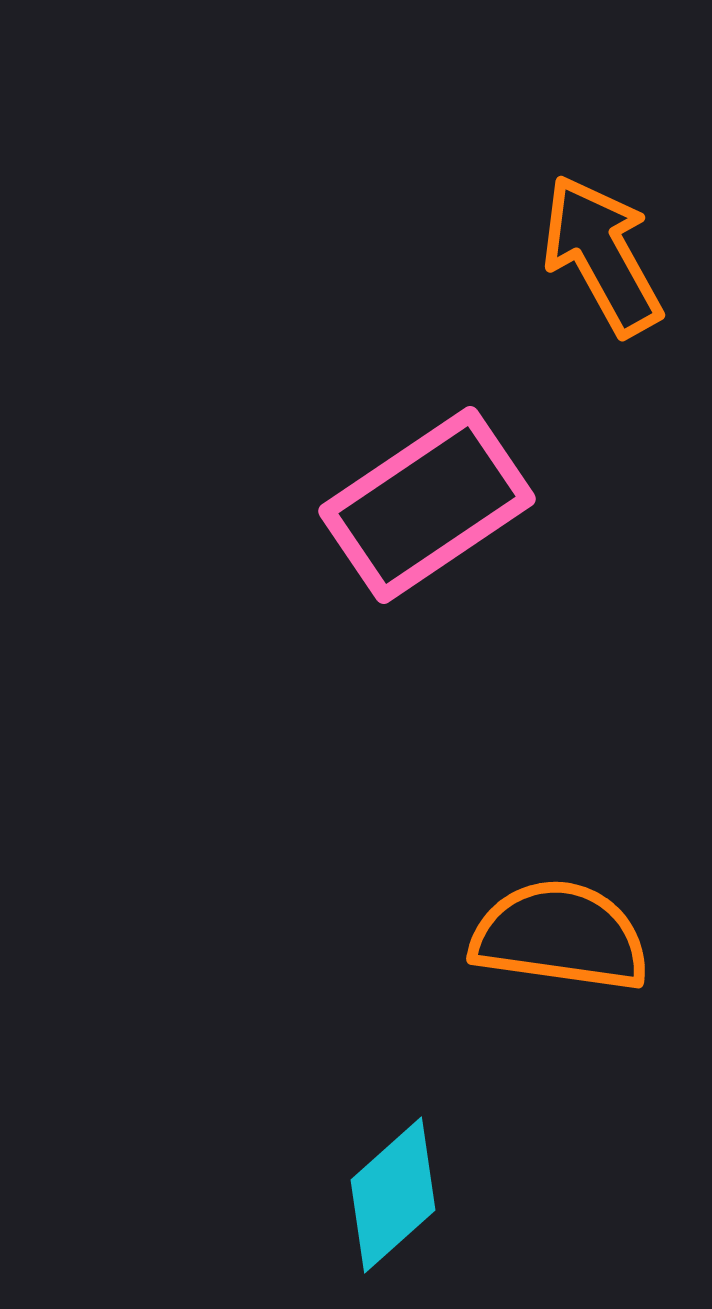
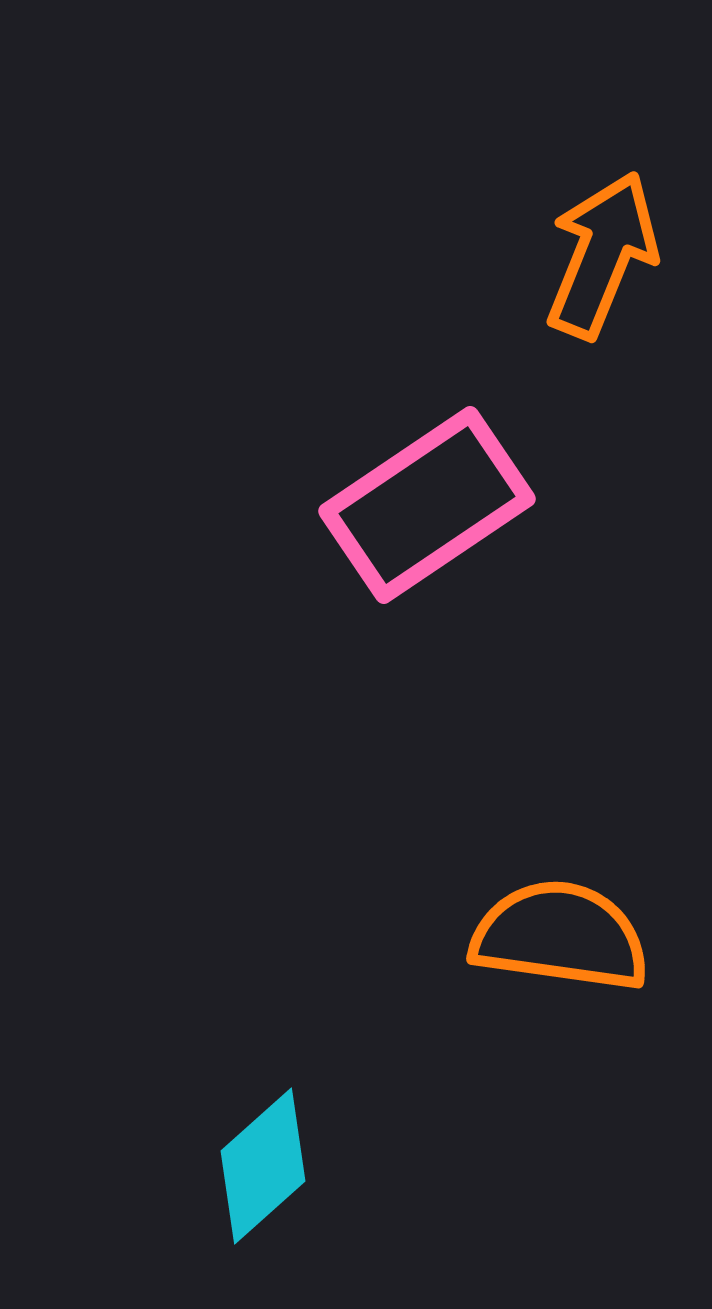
orange arrow: rotated 51 degrees clockwise
cyan diamond: moved 130 px left, 29 px up
